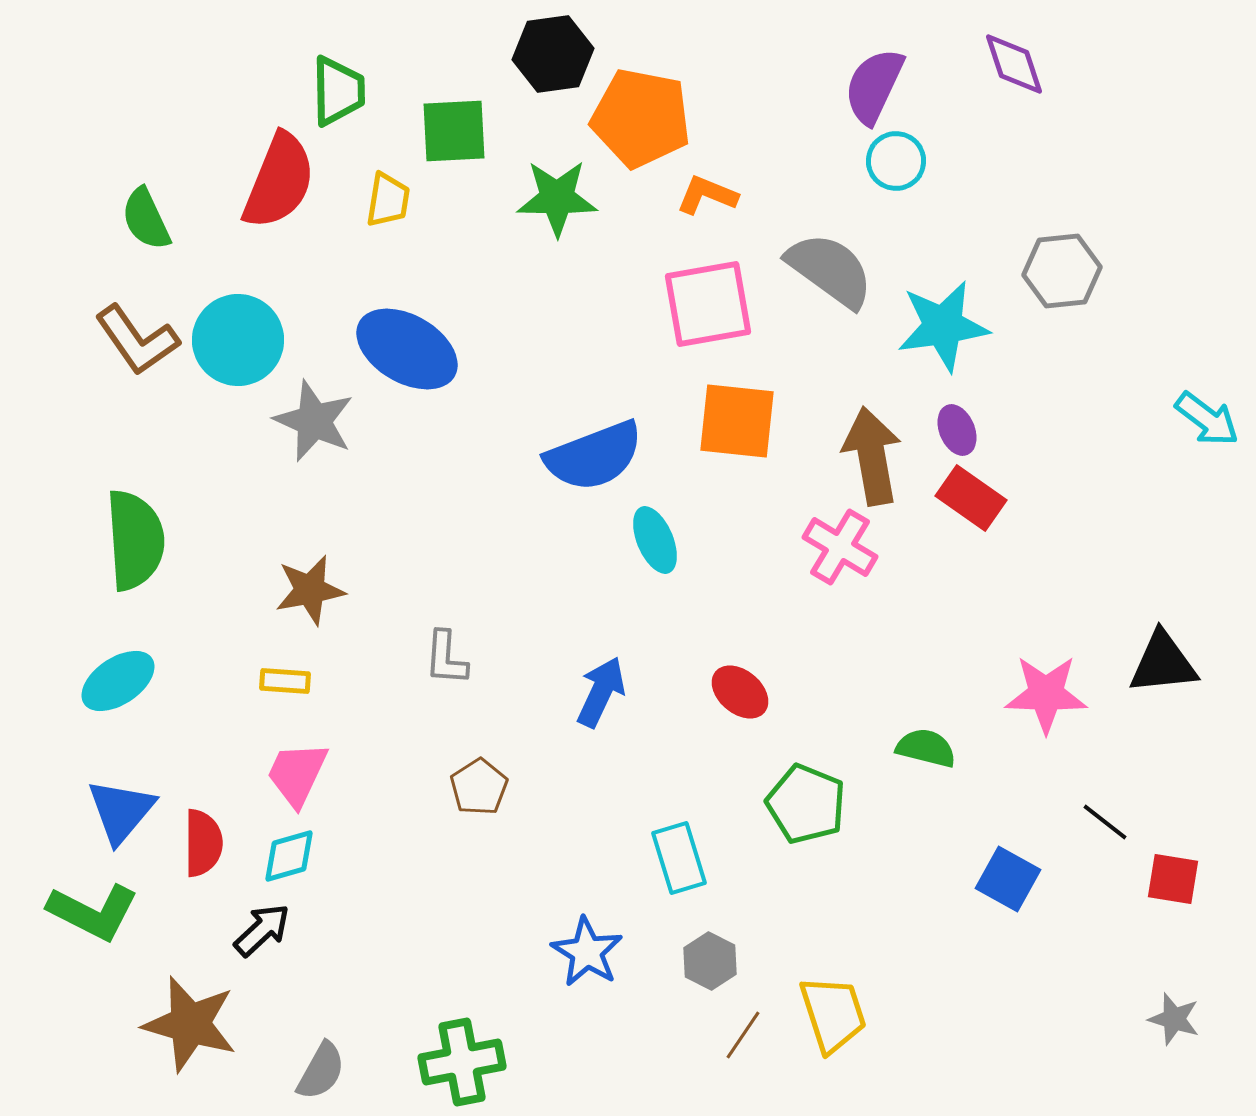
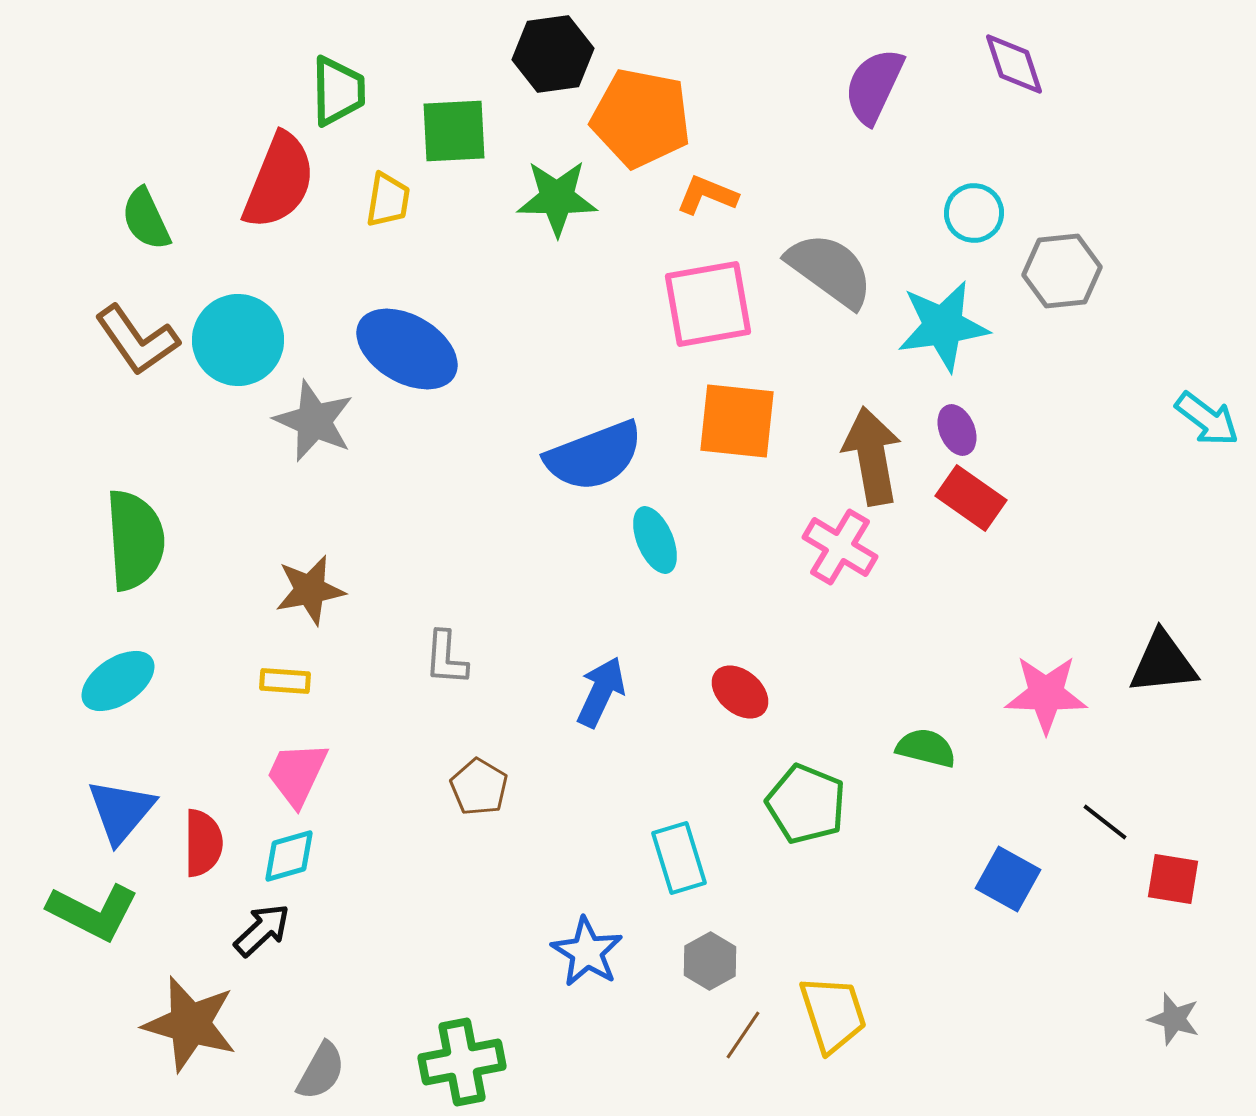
cyan circle at (896, 161): moved 78 px right, 52 px down
brown pentagon at (479, 787): rotated 8 degrees counterclockwise
gray hexagon at (710, 961): rotated 4 degrees clockwise
